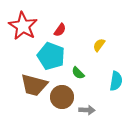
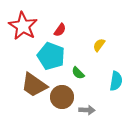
brown trapezoid: rotated 20 degrees clockwise
